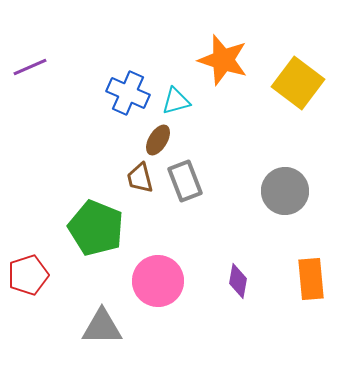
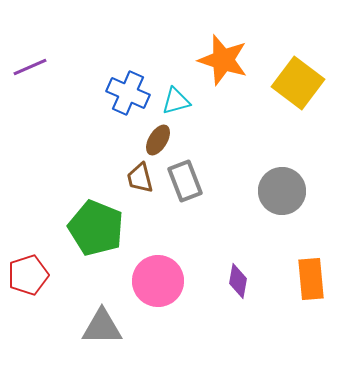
gray circle: moved 3 px left
